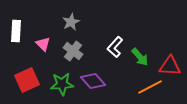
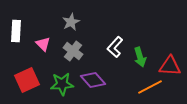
green arrow: rotated 24 degrees clockwise
purple diamond: moved 1 px up
